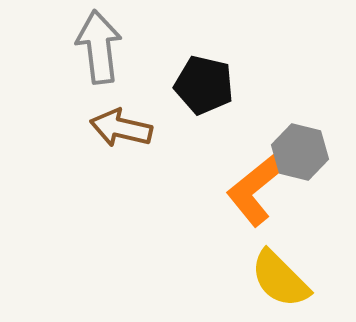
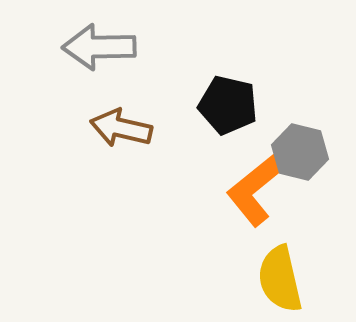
gray arrow: rotated 84 degrees counterclockwise
black pentagon: moved 24 px right, 20 px down
yellow semicircle: rotated 32 degrees clockwise
